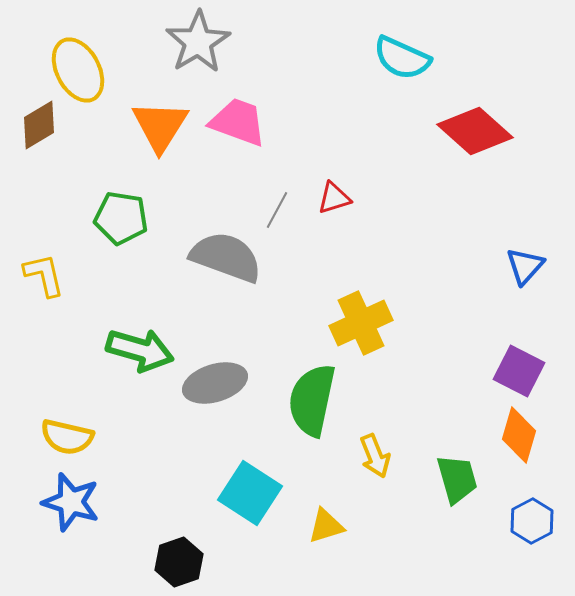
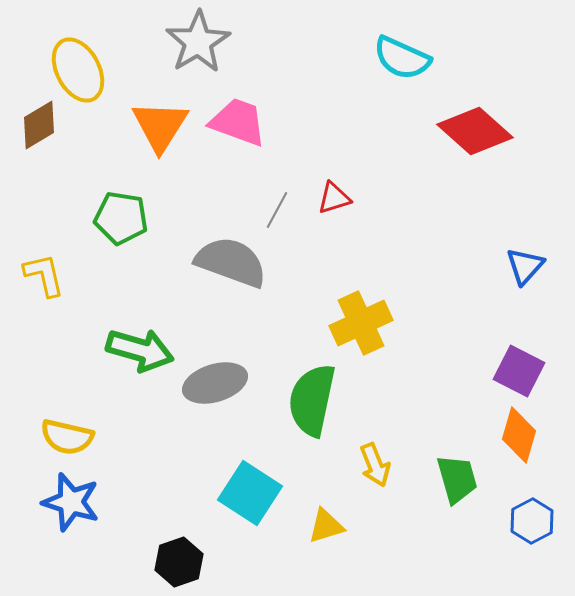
gray semicircle: moved 5 px right, 5 px down
yellow arrow: moved 9 px down
